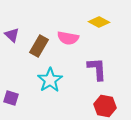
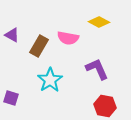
purple triangle: rotated 14 degrees counterclockwise
purple L-shape: rotated 20 degrees counterclockwise
